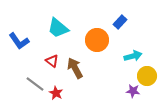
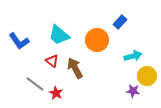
cyan trapezoid: moved 1 px right, 7 px down
